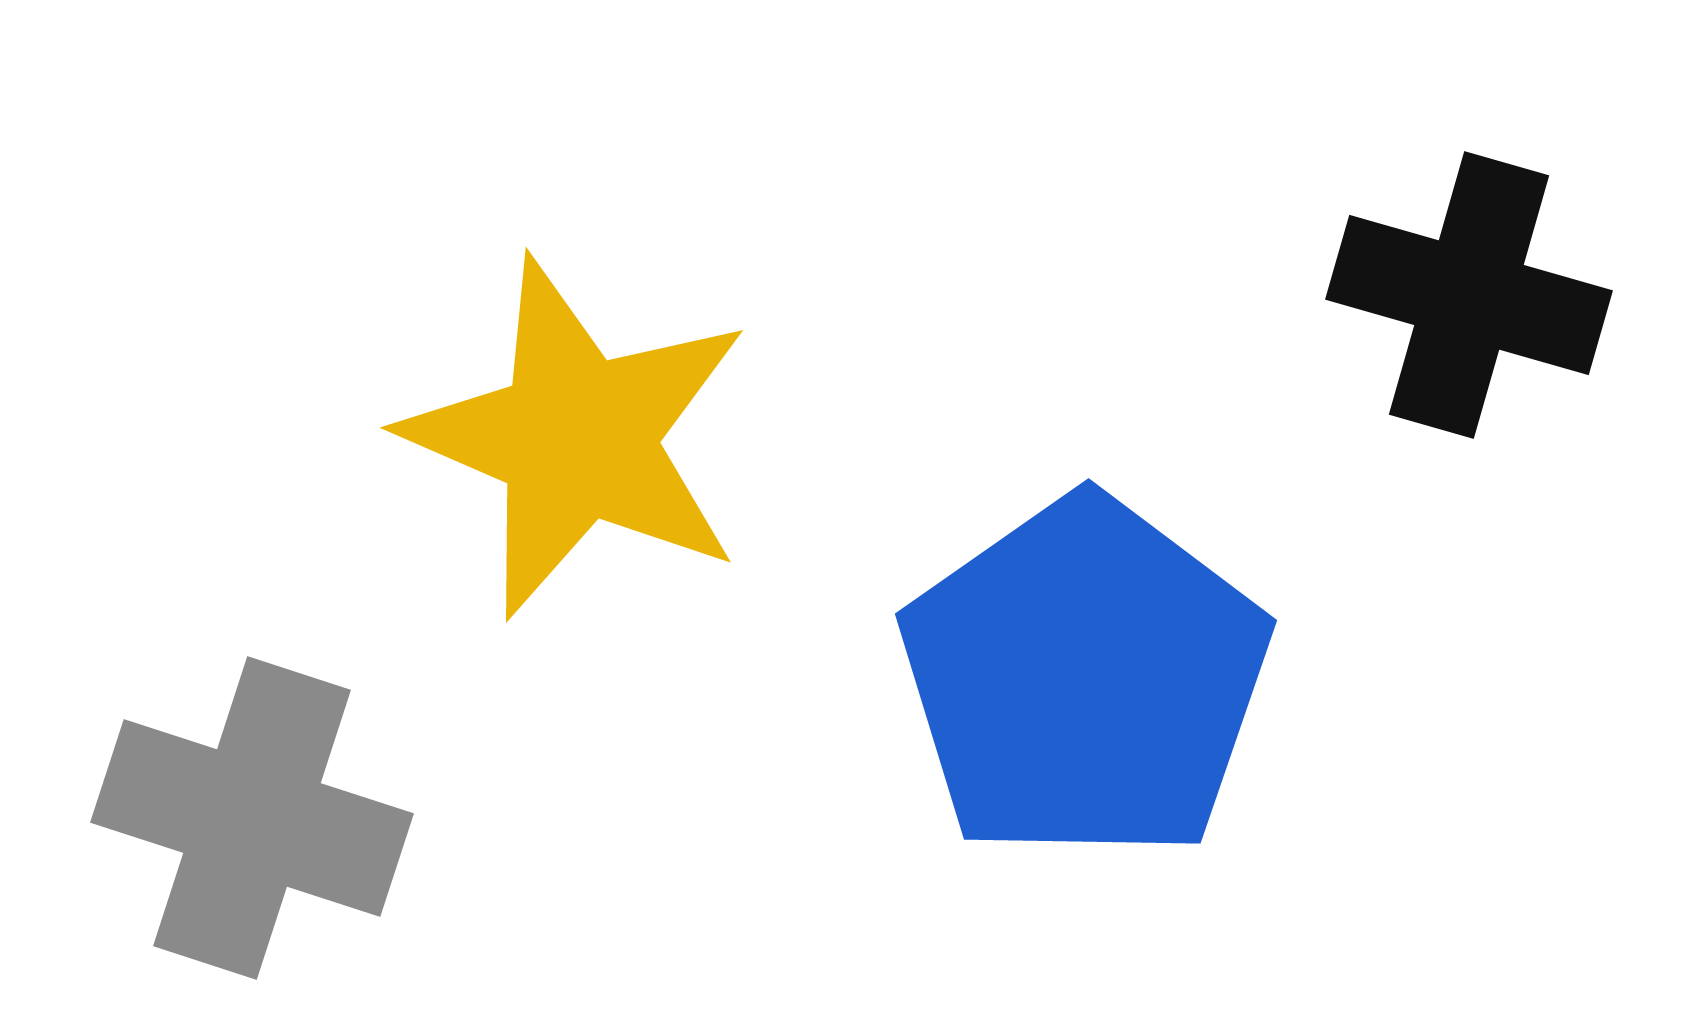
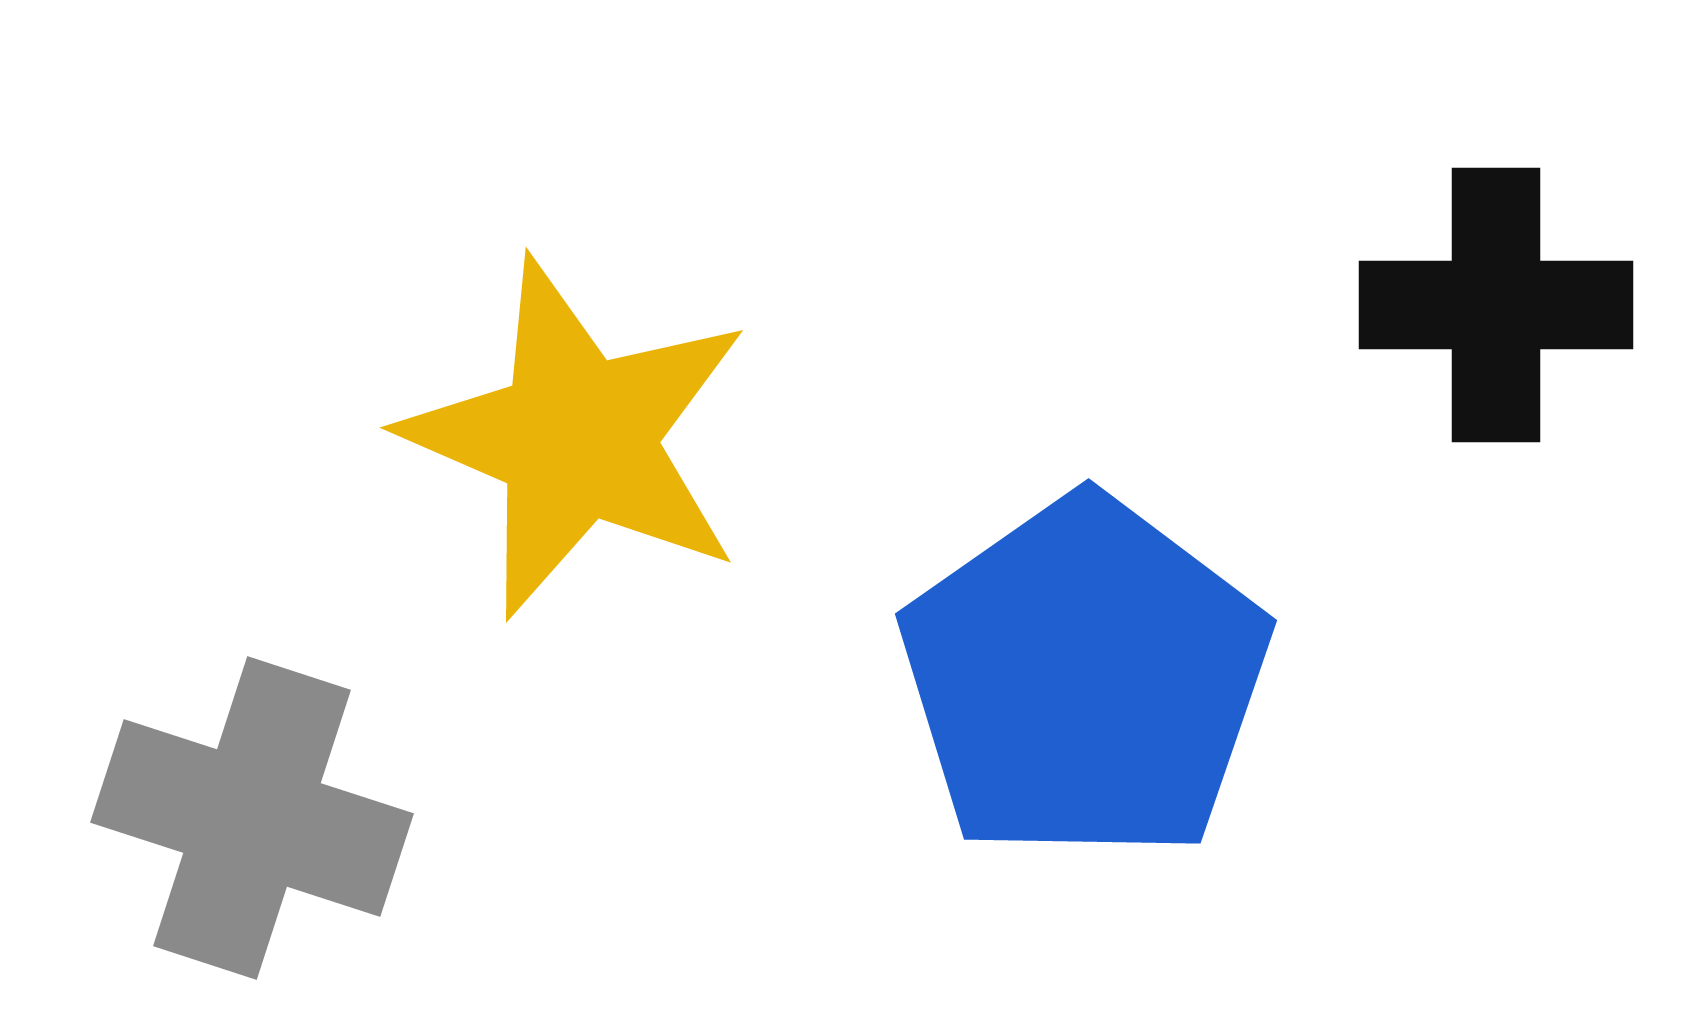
black cross: moved 27 px right, 10 px down; rotated 16 degrees counterclockwise
